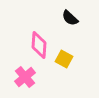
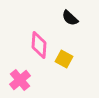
pink cross: moved 5 px left, 3 px down
